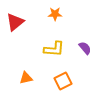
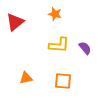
orange star: rotated 16 degrees clockwise
yellow L-shape: moved 5 px right, 4 px up
orange square: rotated 30 degrees clockwise
